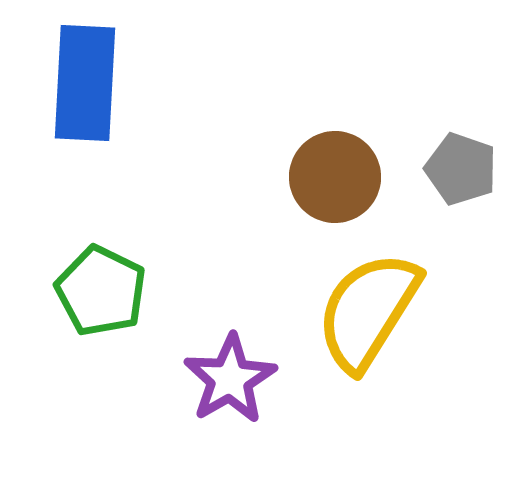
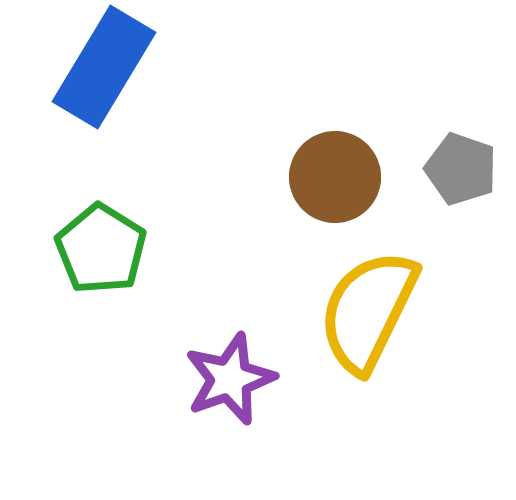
blue rectangle: moved 19 px right, 16 px up; rotated 28 degrees clockwise
green pentagon: moved 42 px up; rotated 6 degrees clockwise
yellow semicircle: rotated 6 degrees counterclockwise
purple star: rotated 10 degrees clockwise
